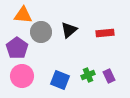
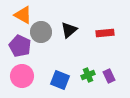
orange triangle: rotated 24 degrees clockwise
purple pentagon: moved 3 px right, 2 px up; rotated 10 degrees counterclockwise
